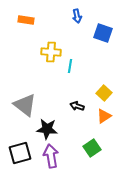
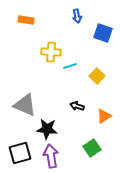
cyan line: rotated 64 degrees clockwise
yellow square: moved 7 px left, 17 px up
gray triangle: rotated 15 degrees counterclockwise
